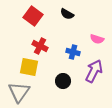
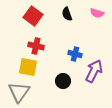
black semicircle: rotated 40 degrees clockwise
pink semicircle: moved 26 px up
red cross: moved 4 px left; rotated 14 degrees counterclockwise
blue cross: moved 2 px right, 2 px down
yellow square: moved 1 px left
